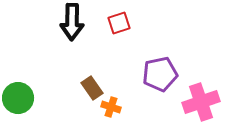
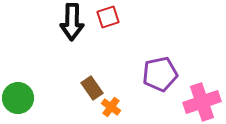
red square: moved 11 px left, 6 px up
pink cross: moved 1 px right
orange cross: rotated 18 degrees clockwise
